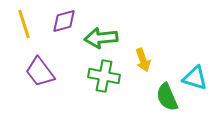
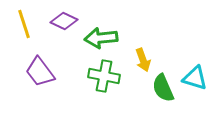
purple diamond: rotated 40 degrees clockwise
green semicircle: moved 4 px left, 9 px up
